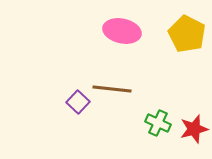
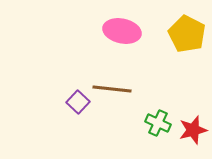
red star: moved 1 px left, 1 px down
